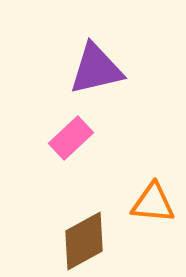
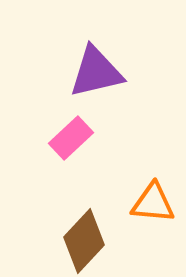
purple triangle: moved 3 px down
brown diamond: rotated 18 degrees counterclockwise
